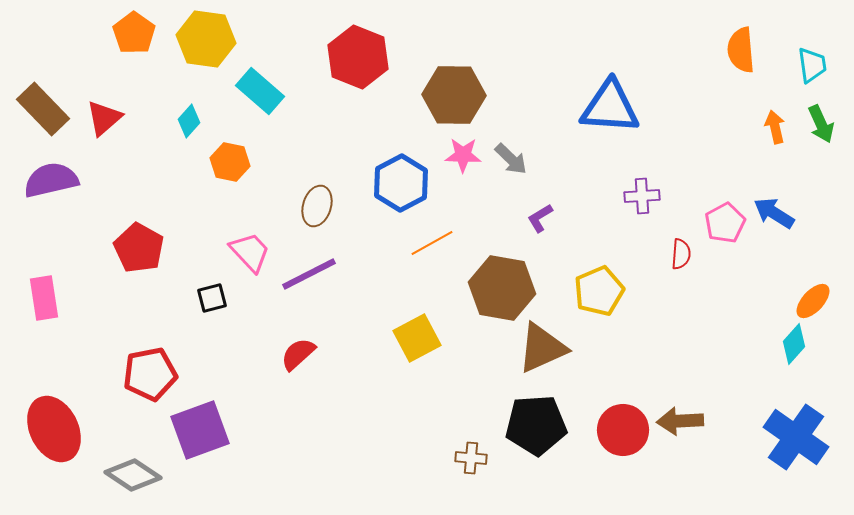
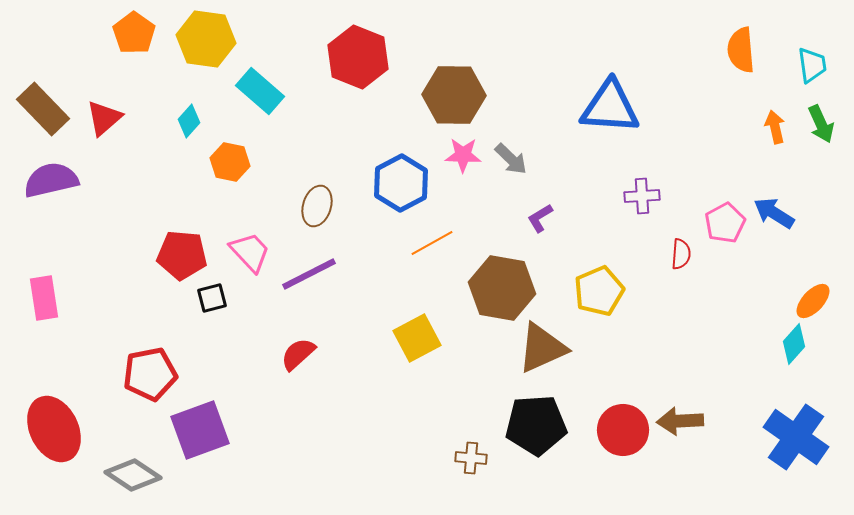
red pentagon at (139, 248): moved 43 px right, 7 px down; rotated 24 degrees counterclockwise
